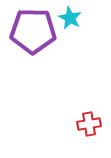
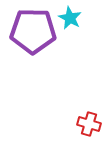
red cross: rotated 25 degrees clockwise
